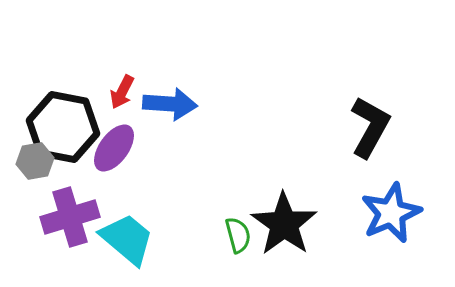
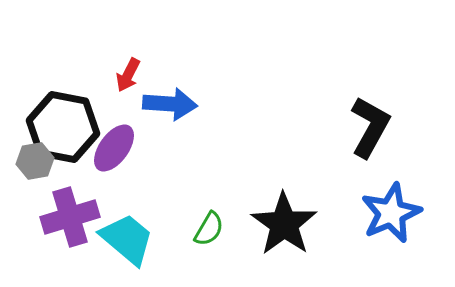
red arrow: moved 6 px right, 17 px up
green semicircle: moved 29 px left, 6 px up; rotated 45 degrees clockwise
